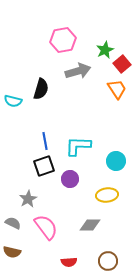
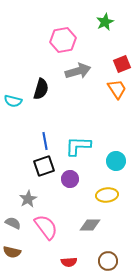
green star: moved 28 px up
red square: rotated 18 degrees clockwise
